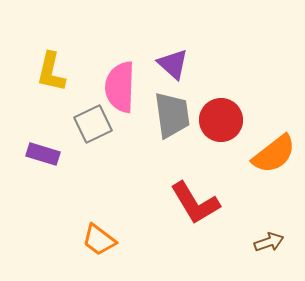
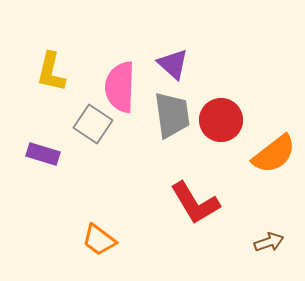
gray square: rotated 30 degrees counterclockwise
